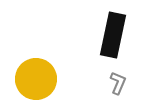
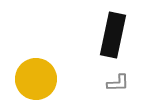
gray L-shape: rotated 65 degrees clockwise
